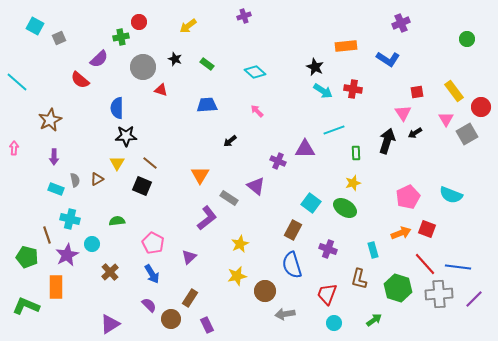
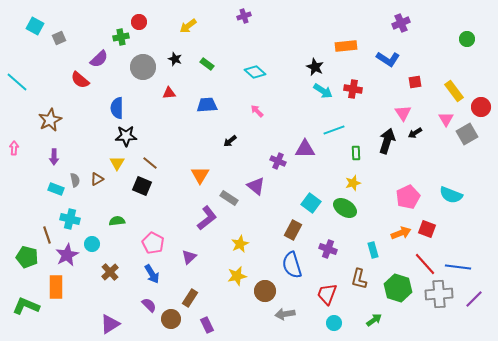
red triangle at (161, 90): moved 8 px right, 3 px down; rotated 24 degrees counterclockwise
red square at (417, 92): moved 2 px left, 10 px up
